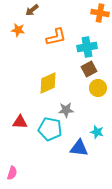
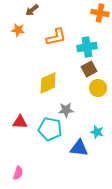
pink semicircle: moved 6 px right
